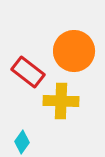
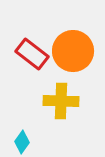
orange circle: moved 1 px left
red rectangle: moved 4 px right, 18 px up
